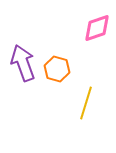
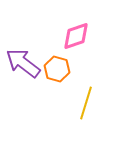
pink diamond: moved 21 px left, 8 px down
purple arrow: rotated 33 degrees counterclockwise
